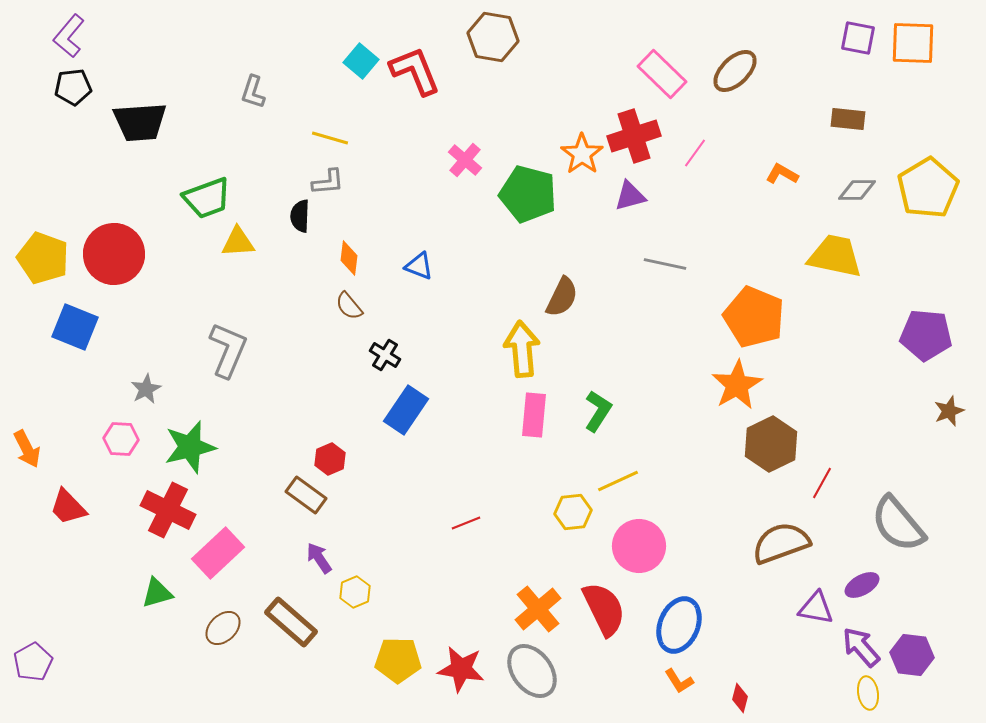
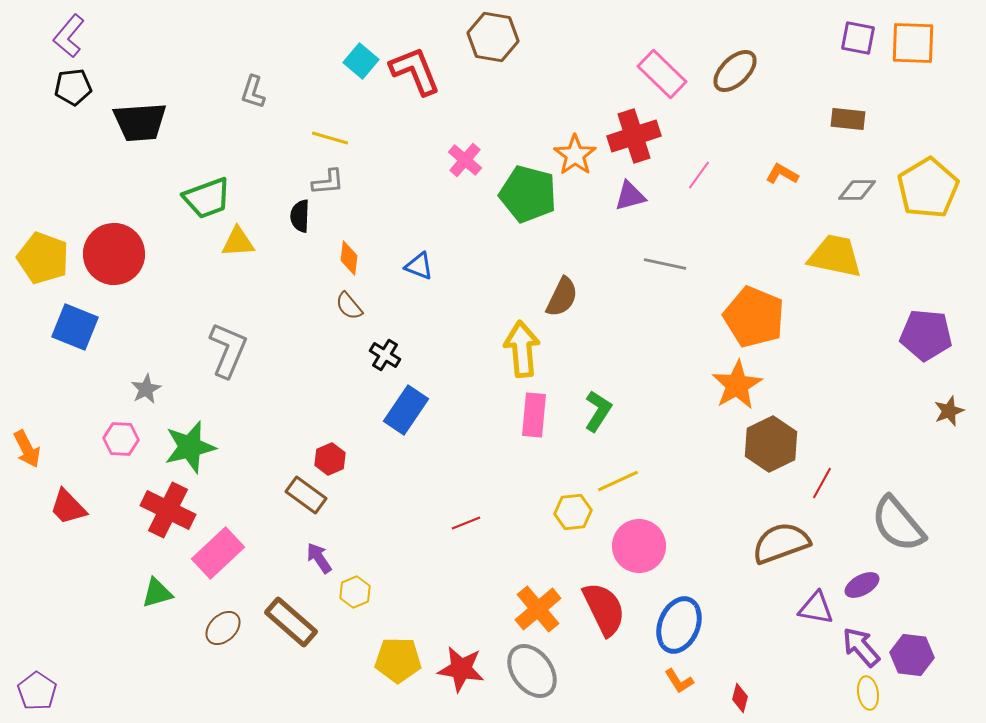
pink line at (695, 153): moved 4 px right, 22 px down
orange star at (582, 154): moved 7 px left, 1 px down
purple pentagon at (33, 662): moved 4 px right, 29 px down; rotated 9 degrees counterclockwise
